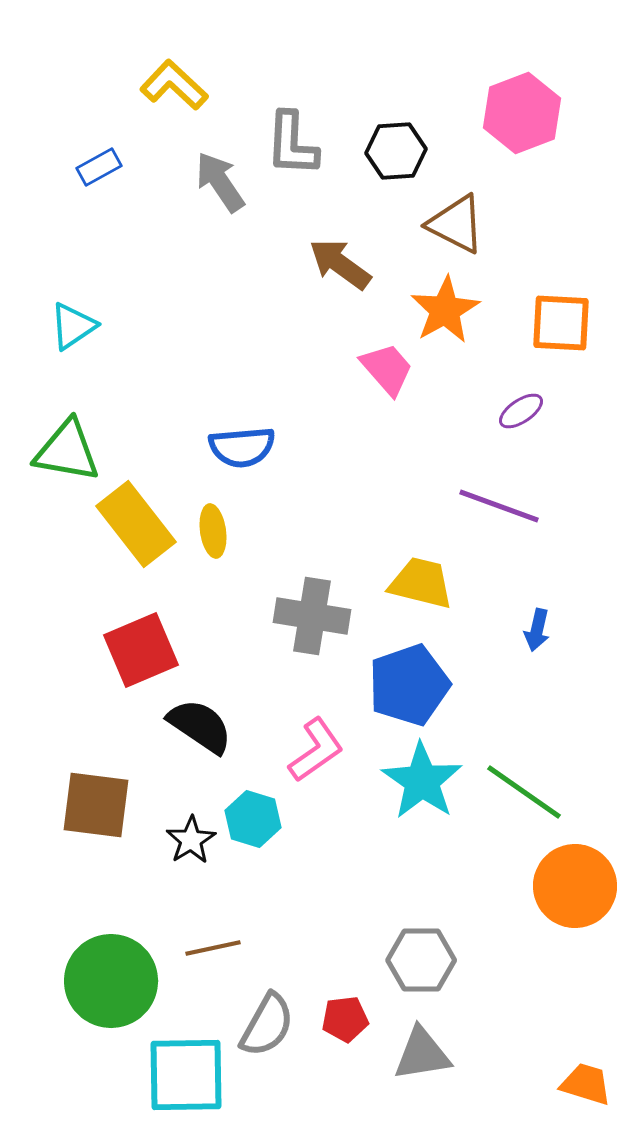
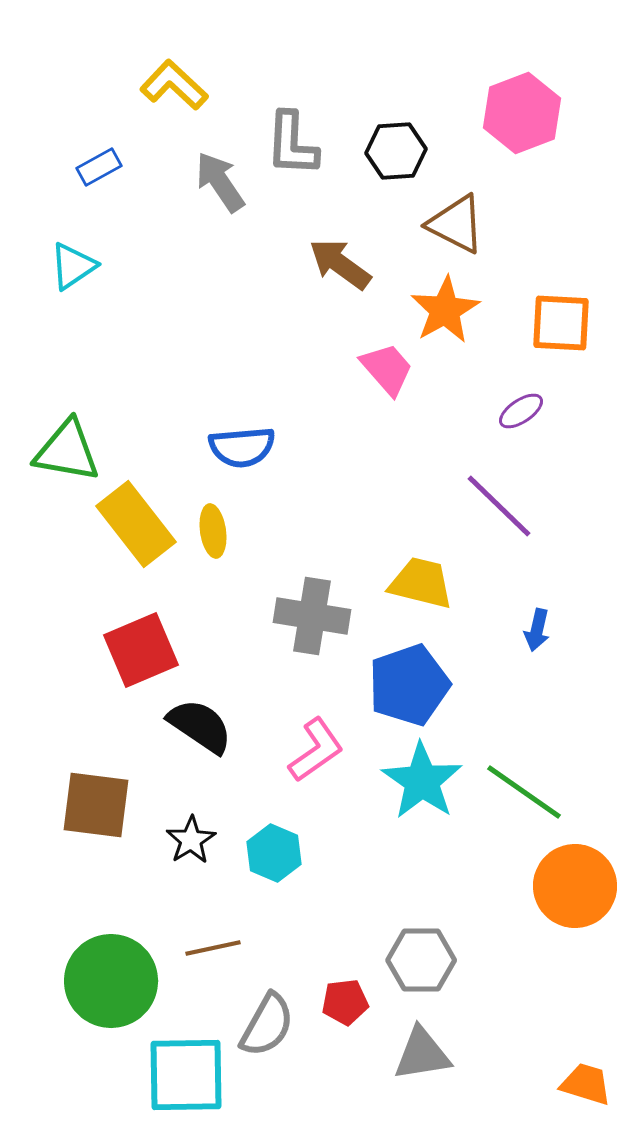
cyan triangle: moved 60 px up
purple line: rotated 24 degrees clockwise
cyan hexagon: moved 21 px right, 34 px down; rotated 6 degrees clockwise
red pentagon: moved 17 px up
